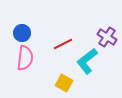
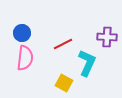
purple cross: rotated 30 degrees counterclockwise
cyan L-shape: moved 2 px down; rotated 152 degrees clockwise
